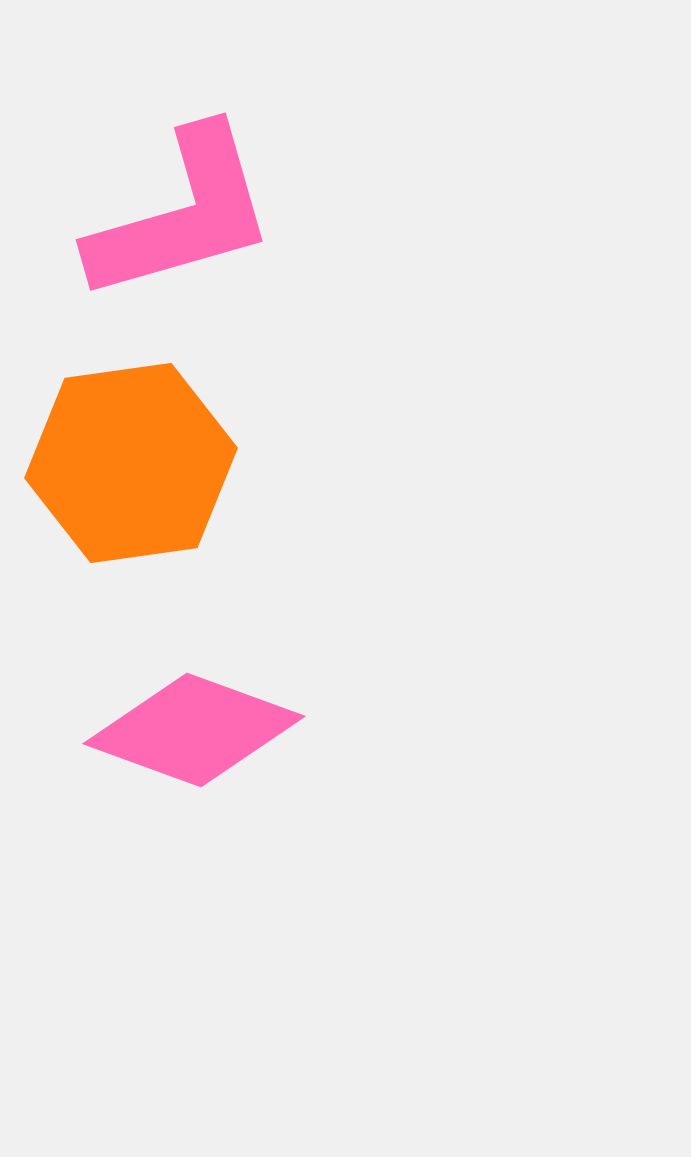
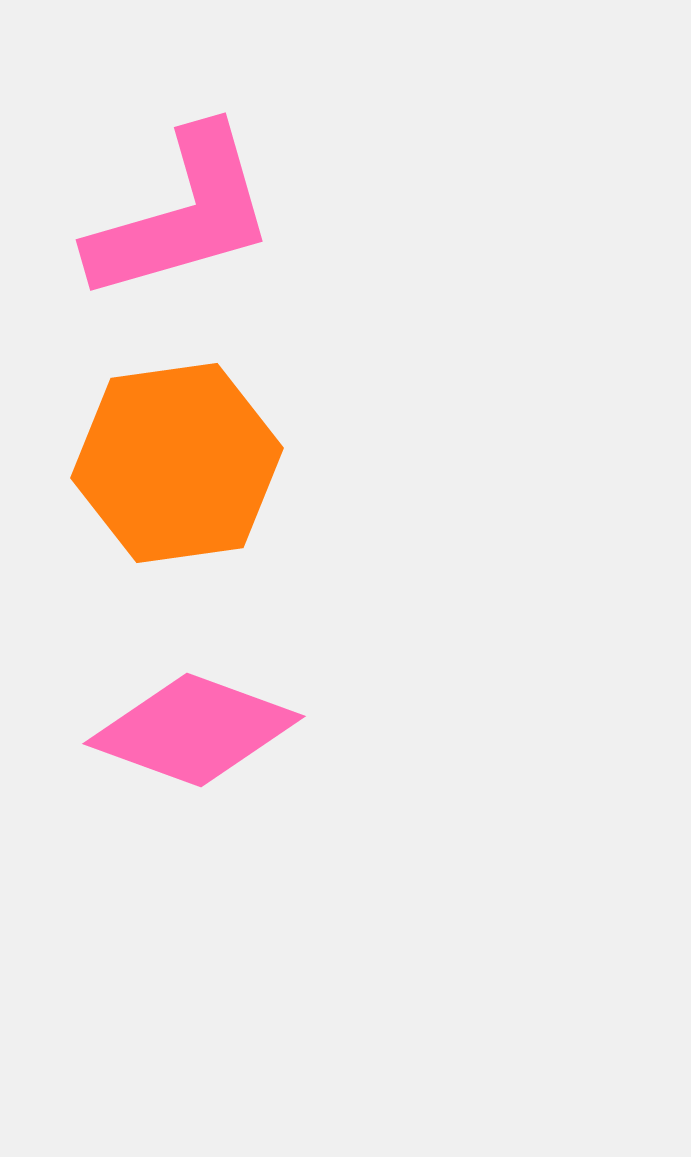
orange hexagon: moved 46 px right
